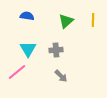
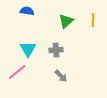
blue semicircle: moved 5 px up
